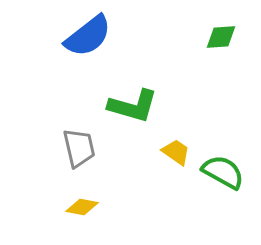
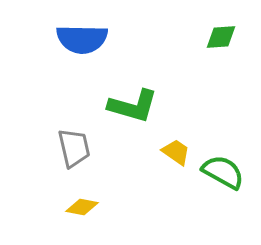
blue semicircle: moved 6 px left, 3 px down; rotated 39 degrees clockwise
gray trapezoid: moved 5 px left
